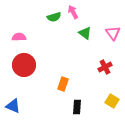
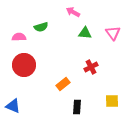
pink arrow: rotated 32 degrees counterclockwise
green semicircle: moved 13 px left, 10 px down
green triangle: rotated 32 degrees counterclockwise
red cross: moved 14 px left
orange rectangle: rotated 32 degrees clockwise
yellow square: rotated 32 degrees counterclockwise
